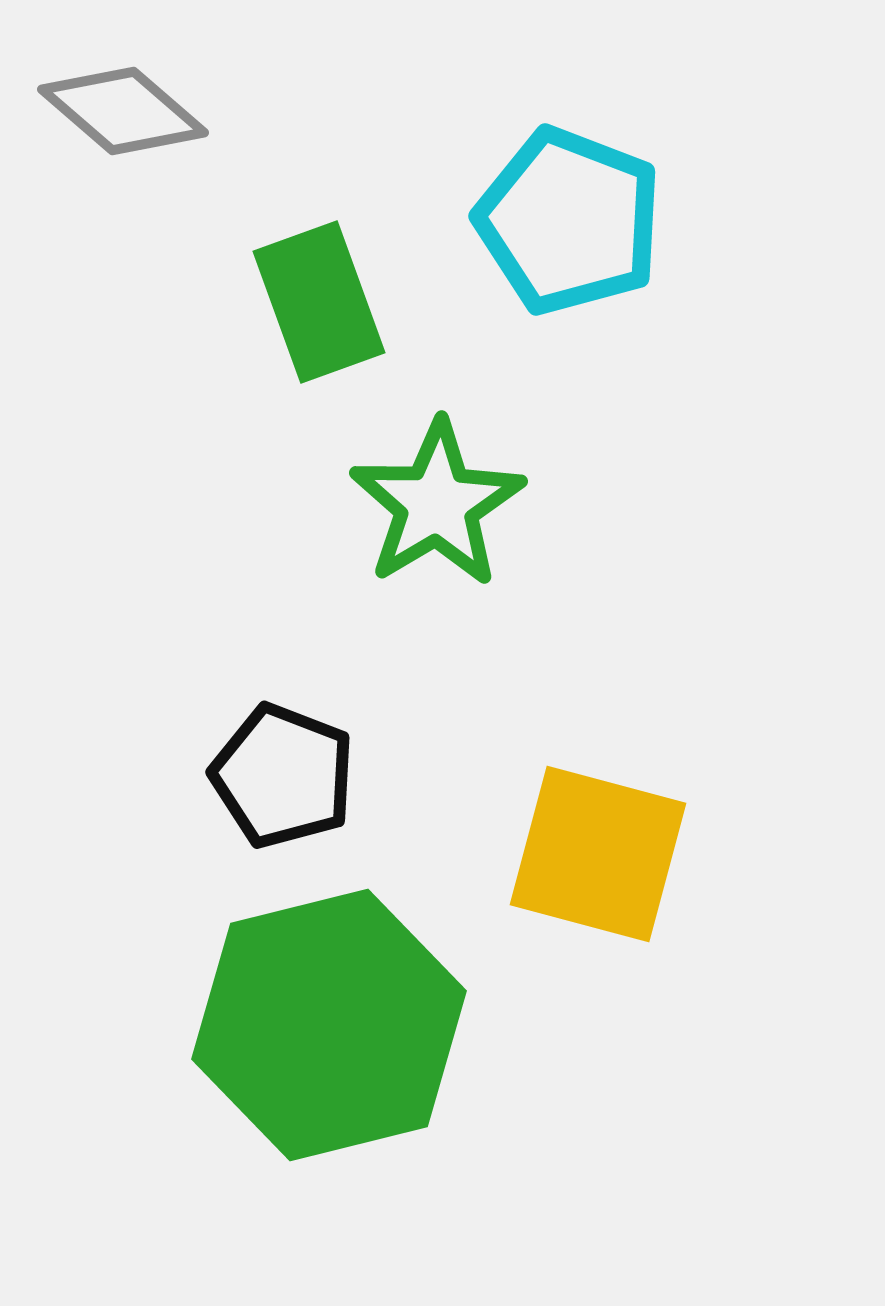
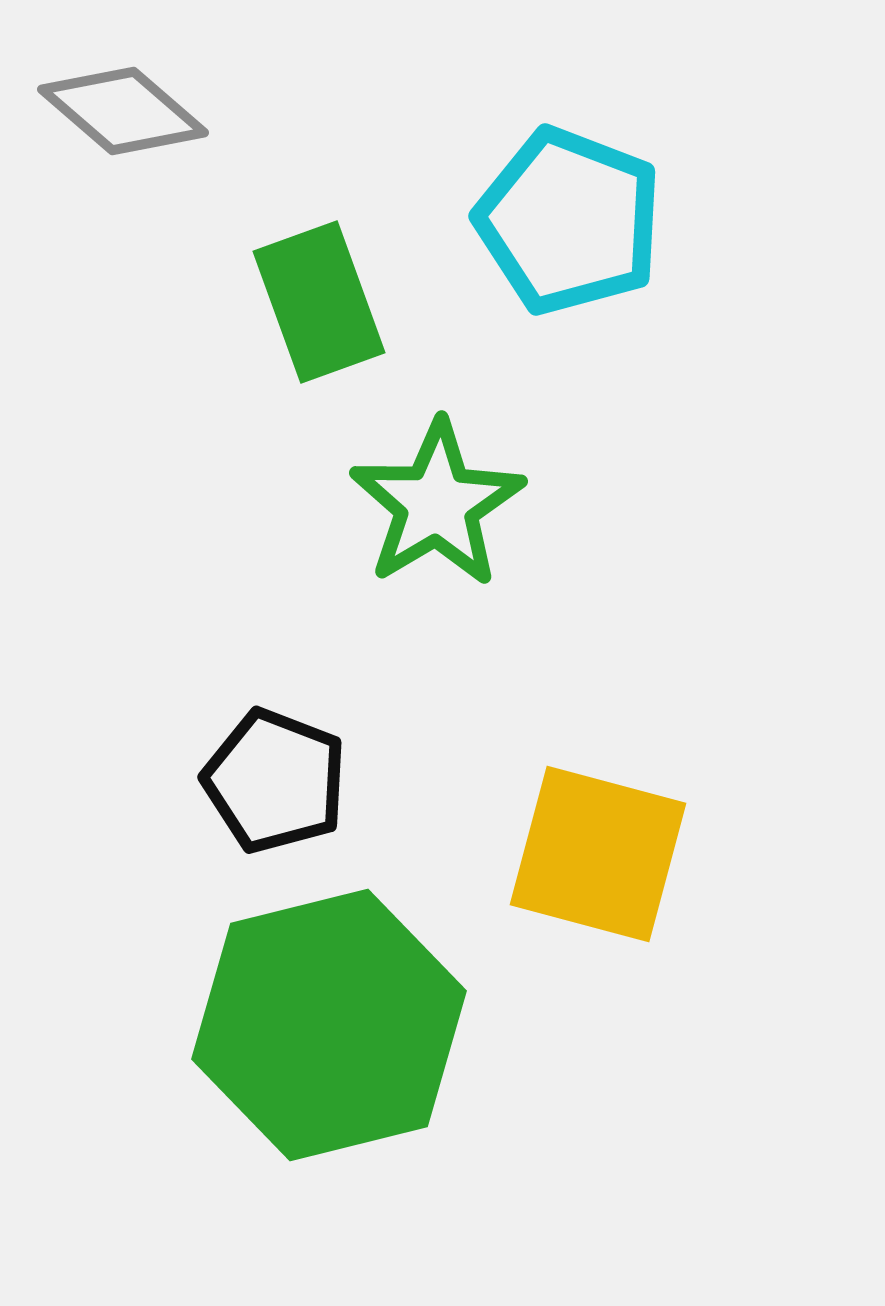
black pentagon: moved 8 px left, 5 px down
